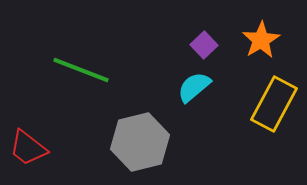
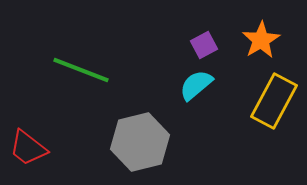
purple square: rotated 16 degrees clockwise
cyan semicircle: moved 2 px right, 2 px up
yellow rectangle: moved 3 px up
